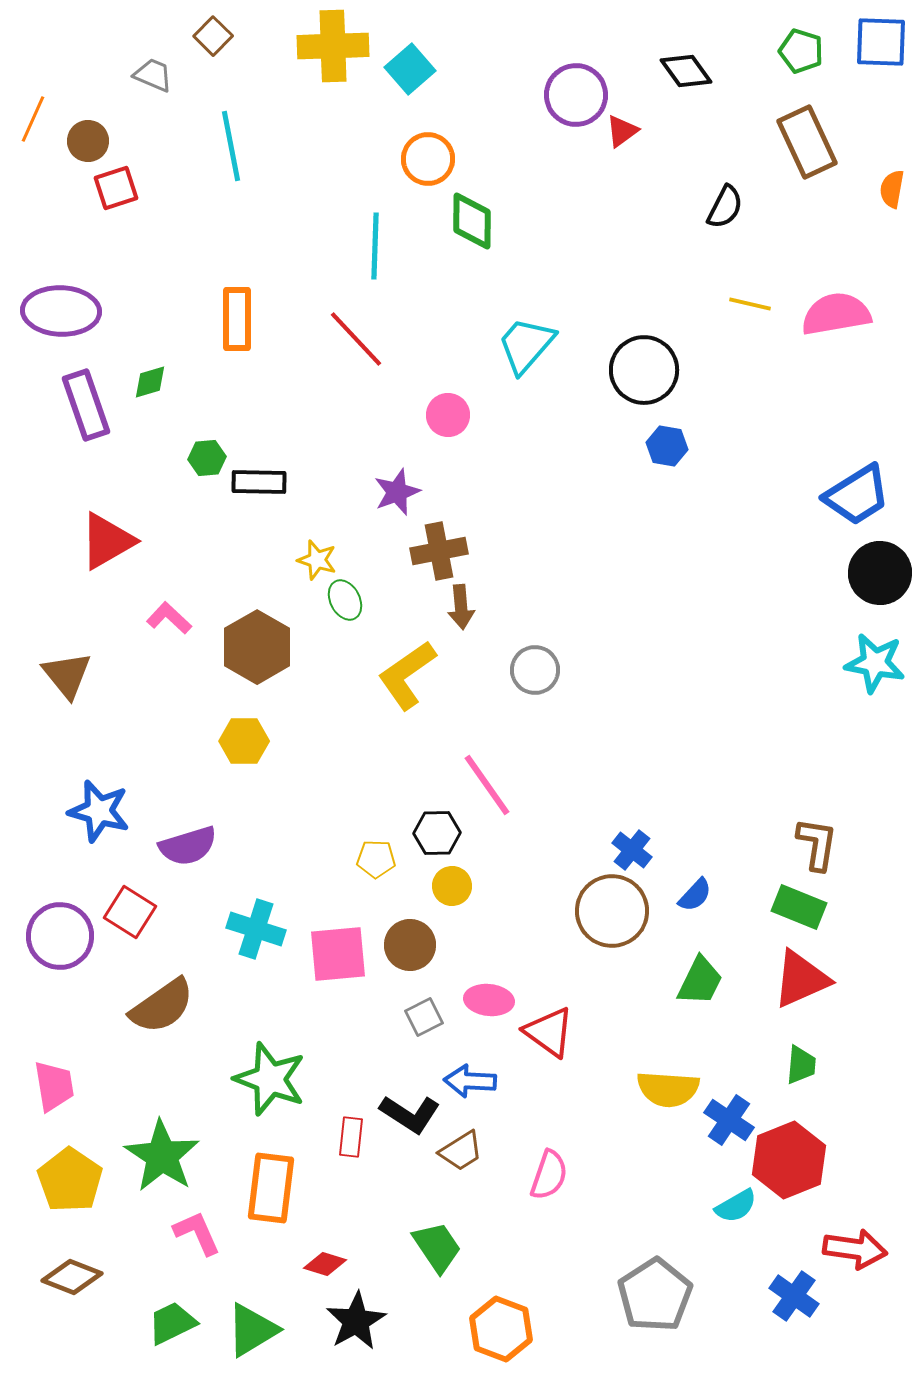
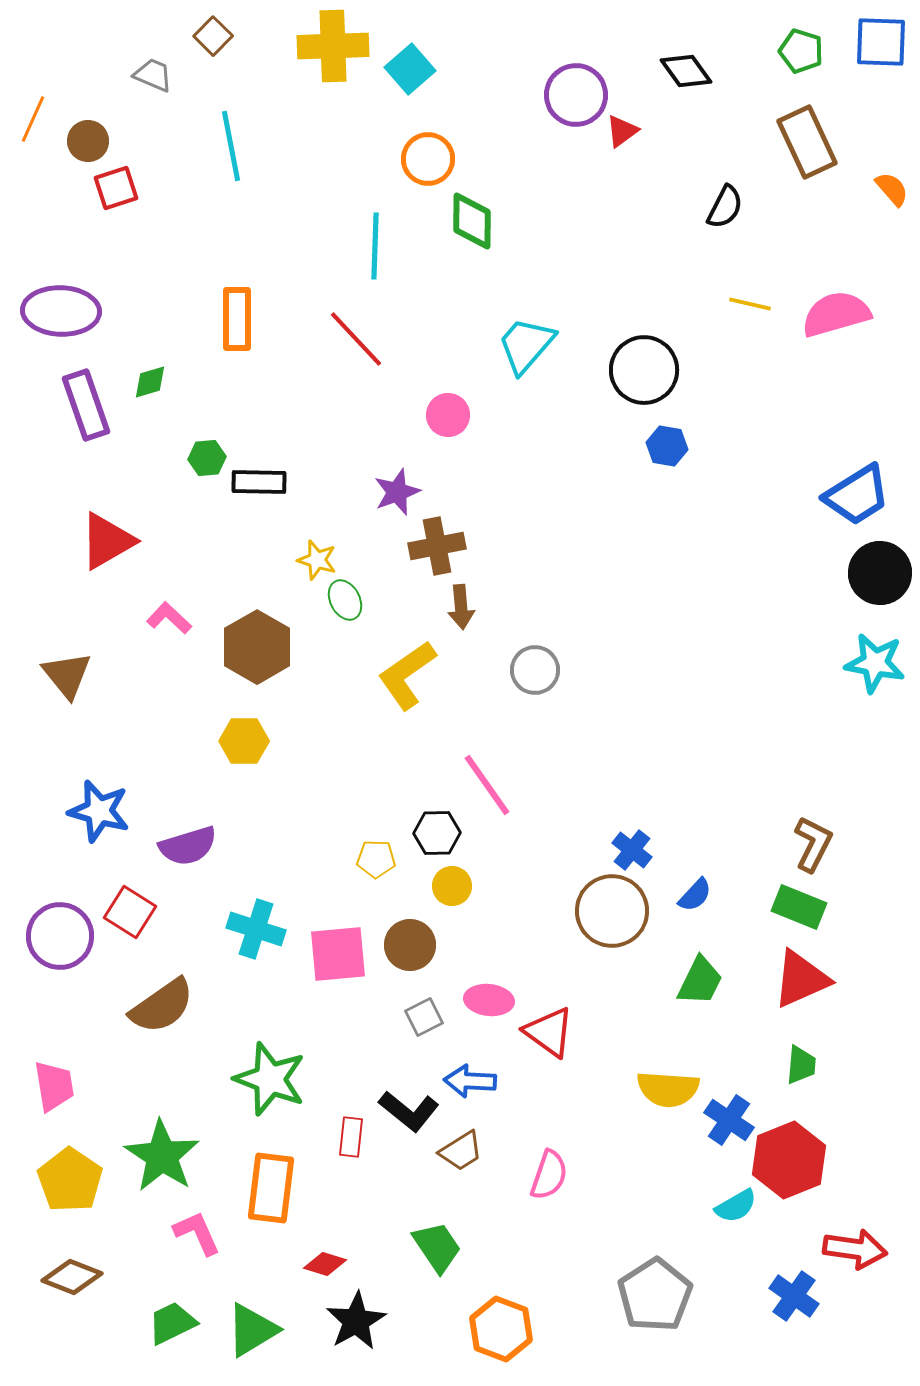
orange semicircle at (892, 189): rotated 129 degrees clockwise
pink semicircle at (836, 314): rotated 6 degrees counterclockwise
brown cross at (439, 551): moved 2 px left, 5 px up
brown L-shape at (817, 844): moved 4 px left; rotated 18 degrees clockwise
black L-shape at (410, 1114): moved 1 px left, 3 px up; rotated 6 degrees clockwise
